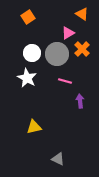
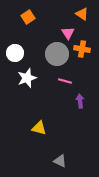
pink triangle: rotated 32 degrees counterclockwise
orange cross: rotated 35 degrees counterclockwise
white circle: moved 17 px left
white star: rotated 24 degrees clockwise
yellow triangle: moved 5 px right, 1 px down; rotated 28 degrees clockwise
gray triangle: moved 2 px right, 2 px down
